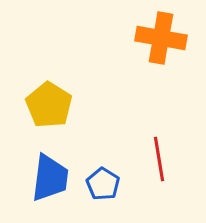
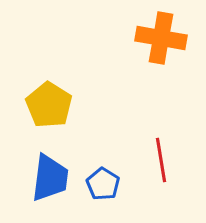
red line: moved 2 px right, 1 px down
